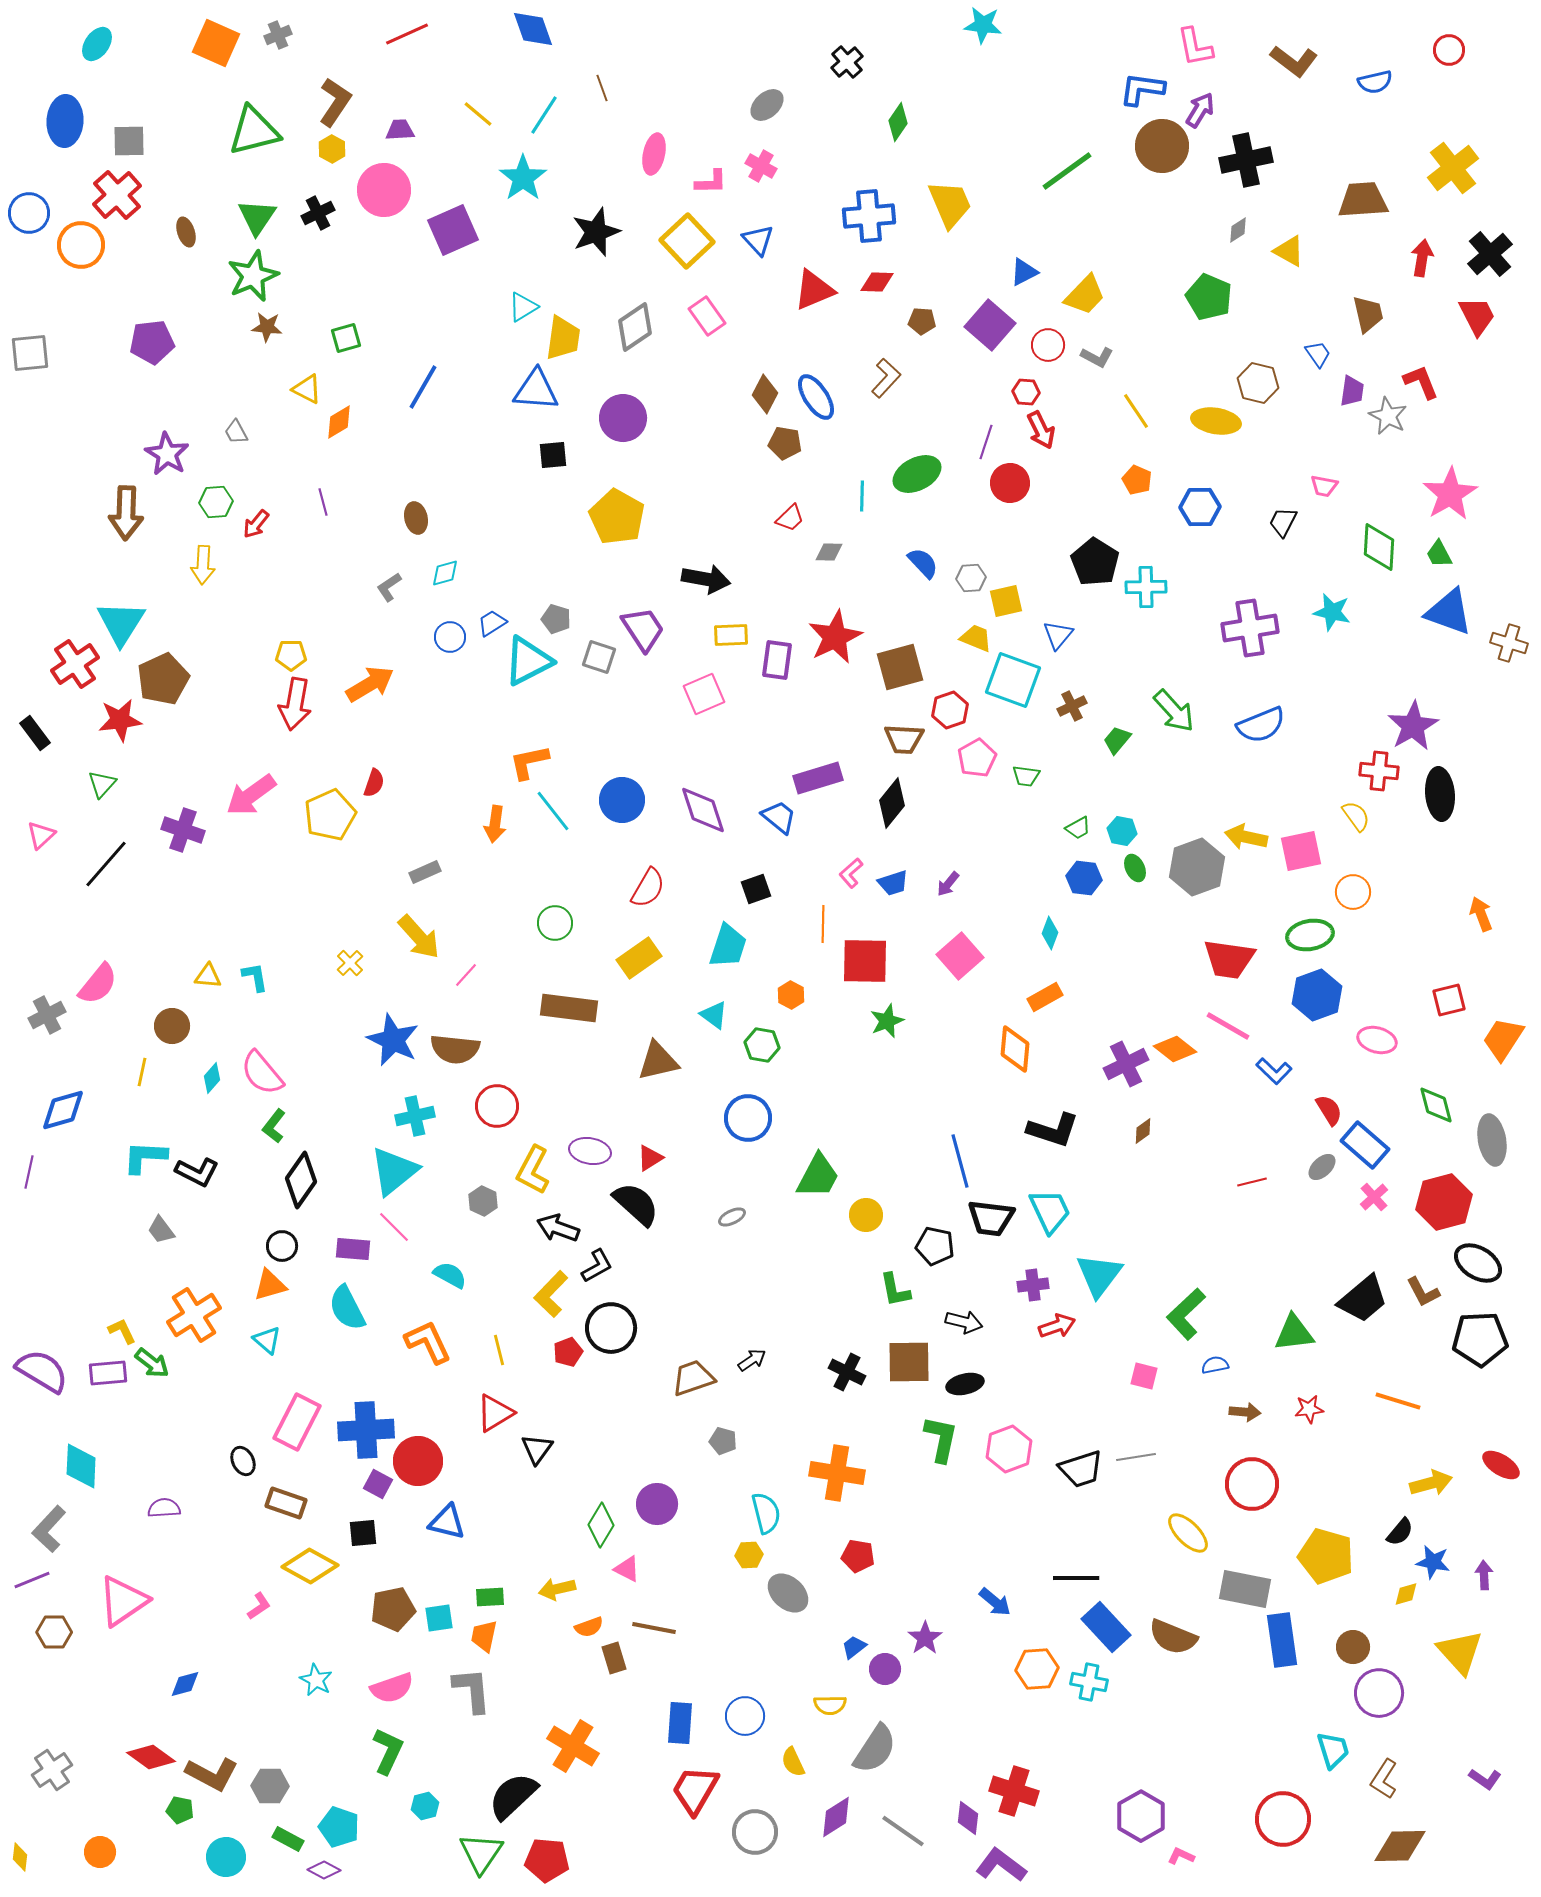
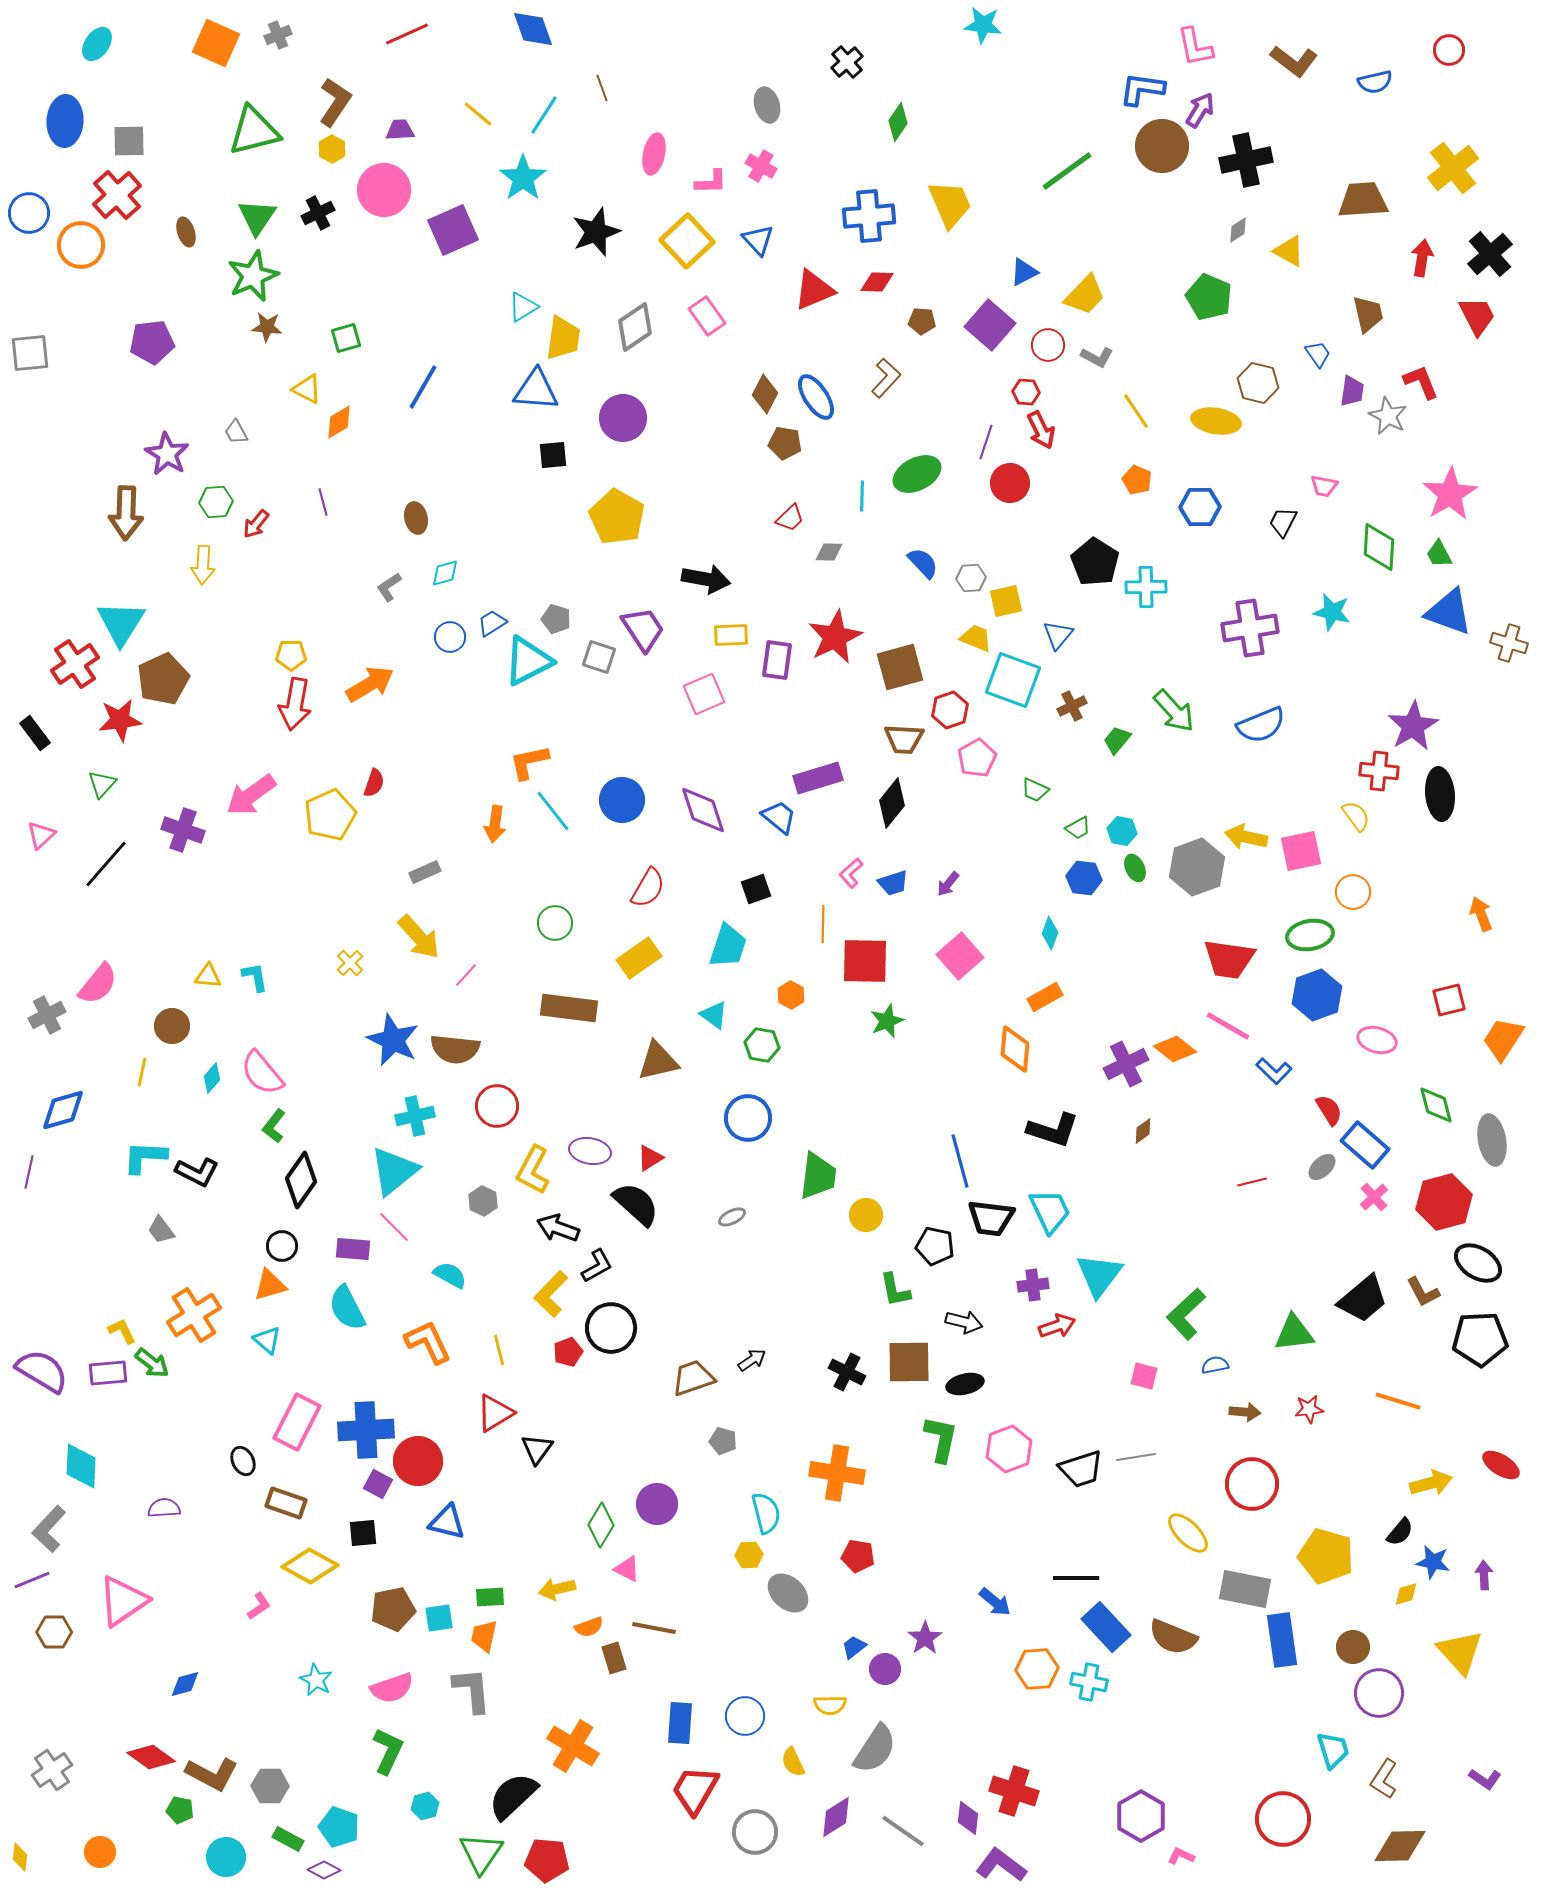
gray ellipse at (767, 105): rotated 64 degrees counterclockwise
green trapezoid at (1026, 776): moved 9 px right, 14 px down; rotated 16 degrees clockwise
green trapezoid at (818, 1176): rotated 21 degrees counterclockwise
